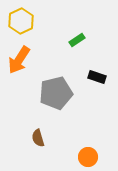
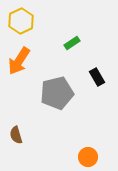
green rectangle: moved 5 px left, 3 px down
orange arrow: moved 1 px down
black rectangle: rotated 42 degrees clockwise
gray pentagon: moved 1 px right
brown semicircle: moved 22 px left, 3 px up
